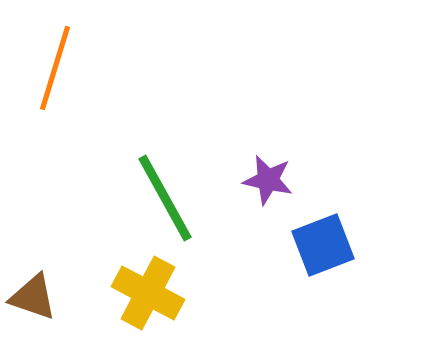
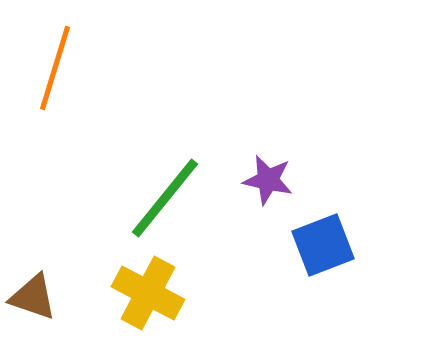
green line: rotated 68 degrees clockwise
